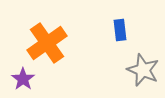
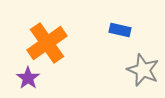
blue rectangle: rotated 70 degrees counterclockwise
purple star: moved 5 px right, 1 px up
